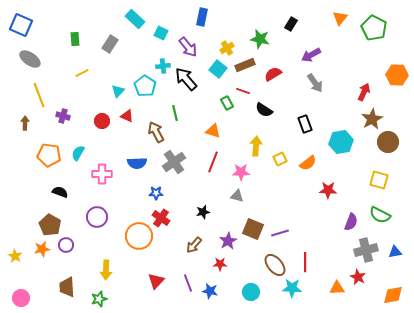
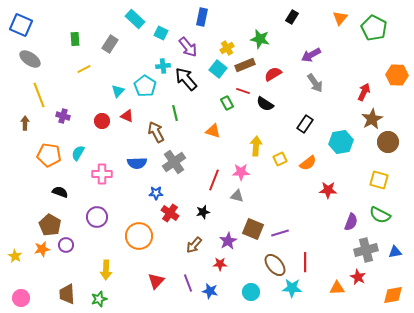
black rectangle at (291, 24): moved 1 px right, 7 px up
yellow line at (82, 73): moved 2 px right, 4 px up
black semicircle at (264, 110): moved 1 px right, 6 px up
black rectangle at (305, 124): rotated 54 degrees clockwise
red line at (213, 162): moved 1 px right, 18 px down
red cross at (161, 218): moved 9 px right, 5 px up
brown trapezoid at (67, 287): moved 7 px down
